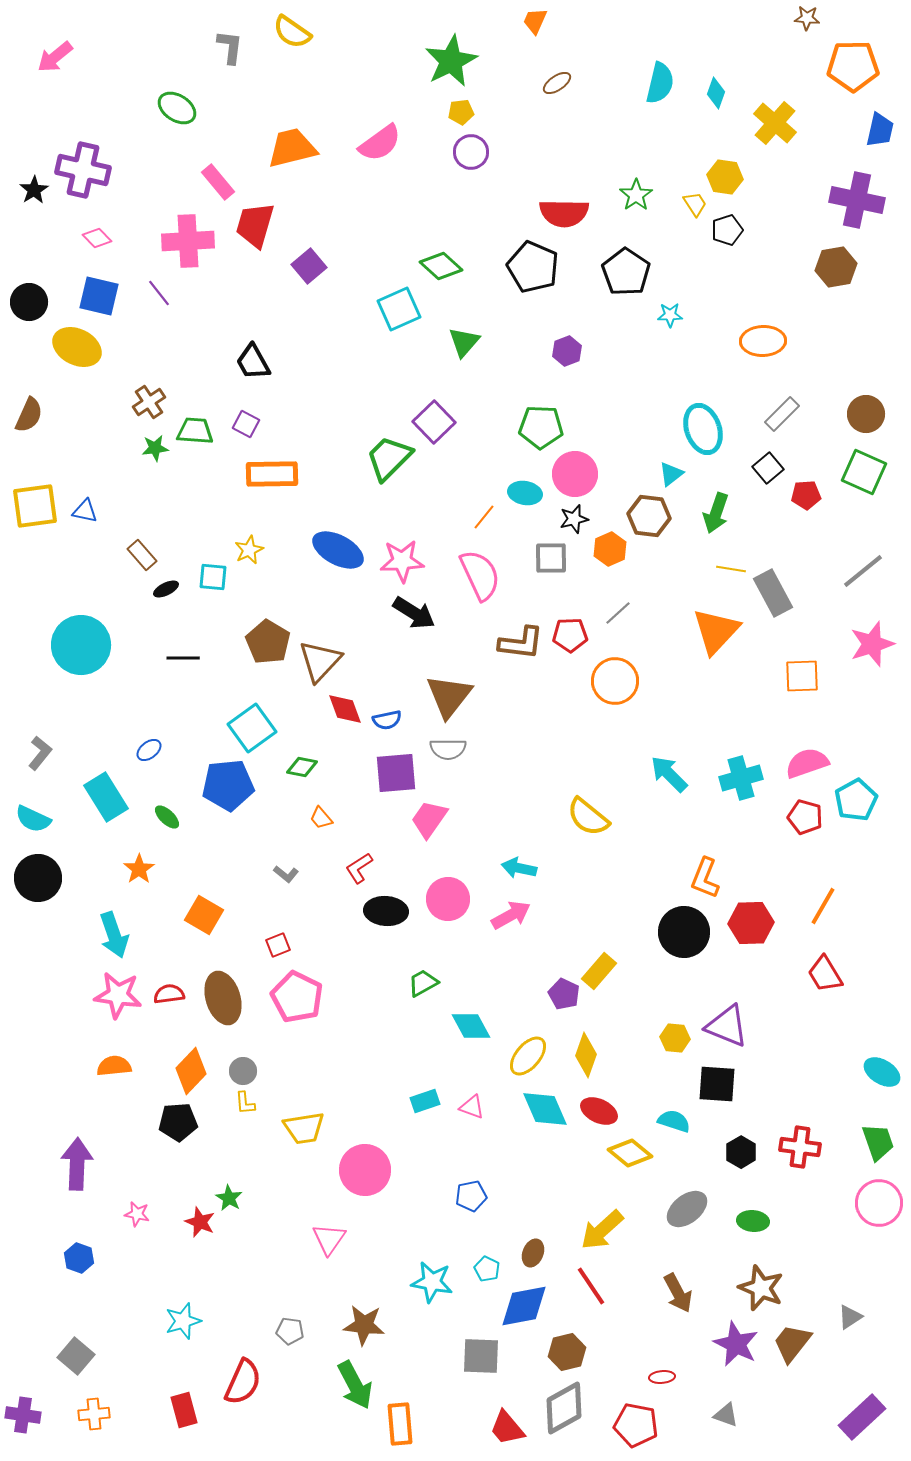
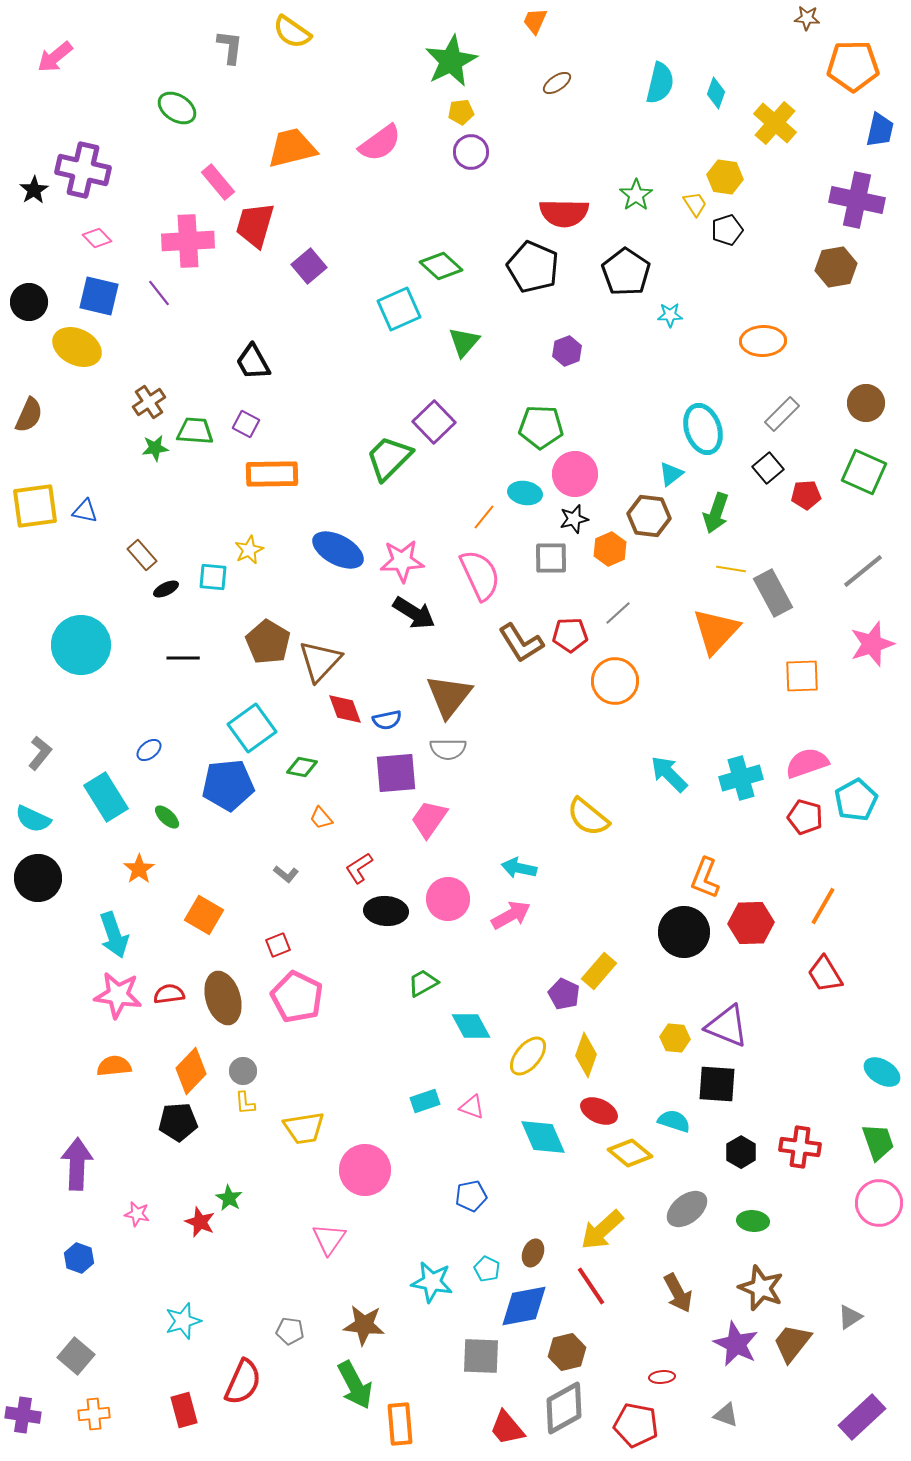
brown circle at (866, 414): moved 11 px up
brown L-shape at (521, 643): rotated 51 degrees clockwise
cyan diamond at (545, 1109): moved 2 px left, 28 px down
